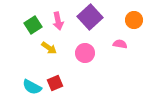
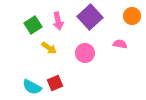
orange circle: moved 2 px left, 4 px up
